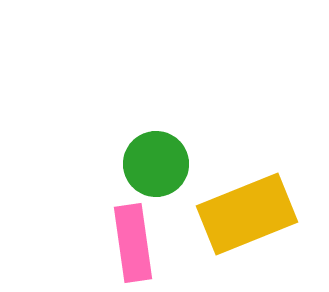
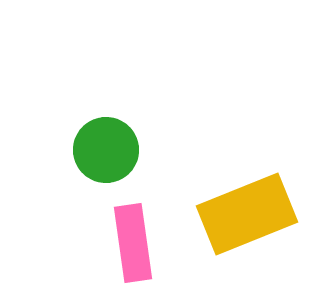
green circle: moved 50 px left, 14 px up
